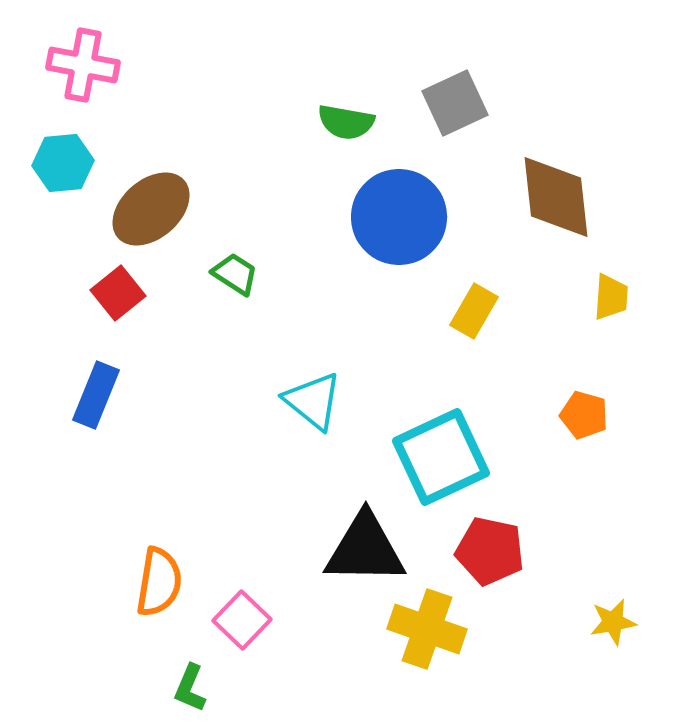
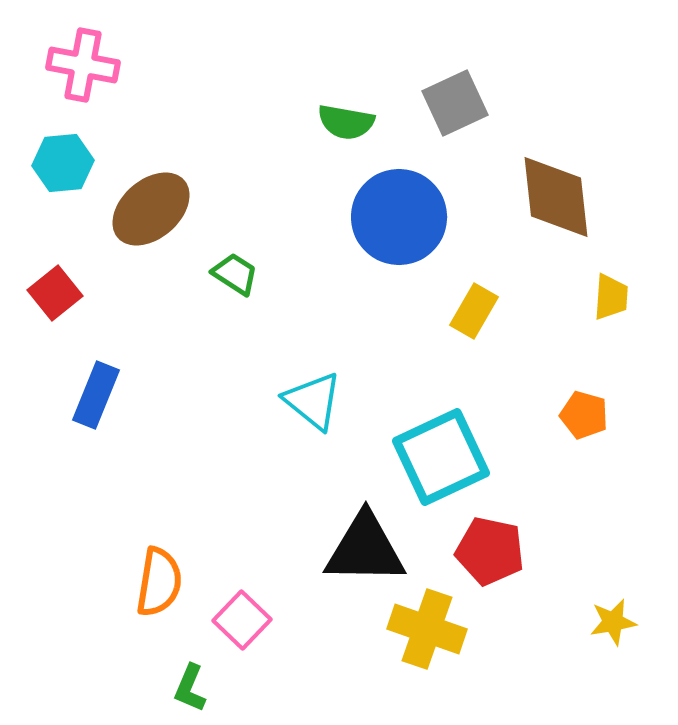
red square: moved 63 px left
